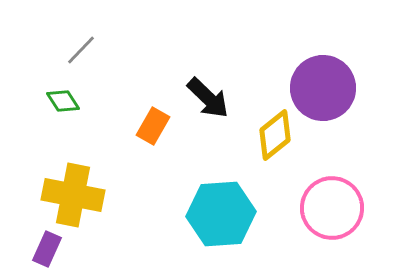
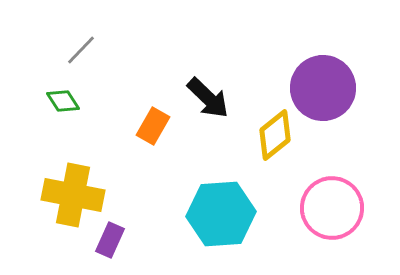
purple rectangle: moved 63 px right, 9 px up
